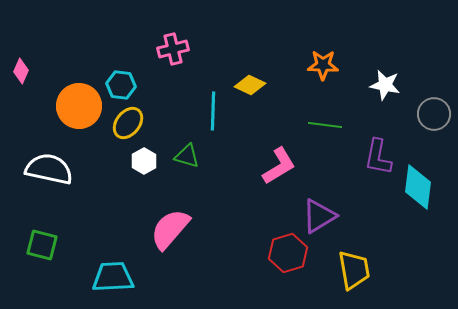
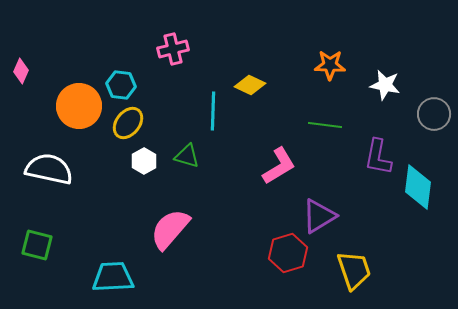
orange star: moved 7 px right
green square: moved 5 px left
yellow trapezoid: rotated 9 degrees counterclockwise
